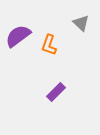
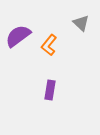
orange L-shape: rotated 20 degrees clockwise
purple rectangle: moved 6 px left, 2 px up; rotated 36 degrees counterclockwise
